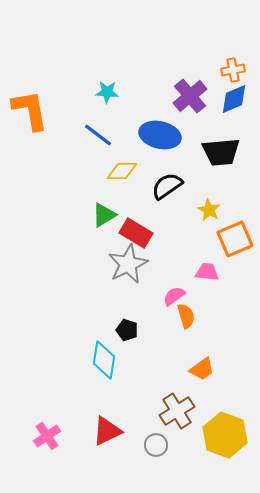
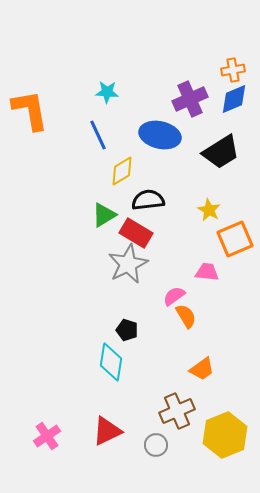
purple cross: moved 3 px down; rotated 16 degrees clockwise
blue line: rotated 28 degrees clockwise
black trapezoid: rotated 27 degrees counterclockwise
yellow diamond: rotated 32 degrees counterclockwise
black semicircle: moved 19 px left, 14 px down; rotated 28 degrees clockwise
orange semicircle: rotated 15 degrees counterclockwise
cyan diamond: moved 7 px right, 2 px down
brown cross: rotated 8 degrees clockwise
yellow hexagon: rotated 18 degrees clockwise
